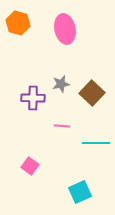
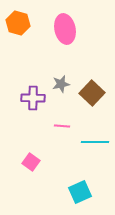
cyan line: moved 1 px left, 1 px up
pink square: moved 1 px right, 4 px up
